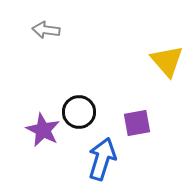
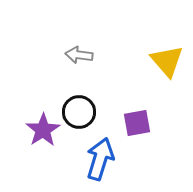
gray arrow: moved 33 px right, 25 px down
purple star: rotated 12 degrees clockwise
blue arrow: moved 2 px left
